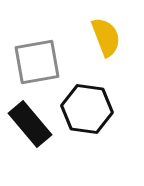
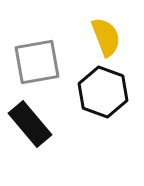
black hexagon: moved 16 px right, 17 px up; rotated 12 degrees clockwise
